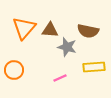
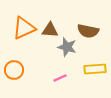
orange triangle: rotated 25 degrees clockwise
yellow rectangle: moved 1 px right, 2 px down
